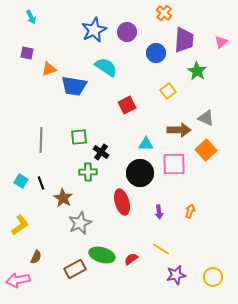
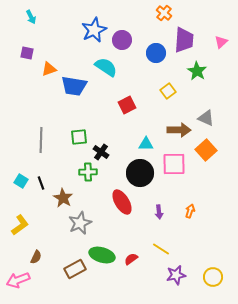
purple circle: moved 5 px left, 8 px down
red ellipse: rotated 15 degrees counterclockwise
pink arrow: rotated 10 degrees counterclockwise
